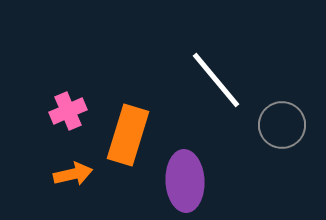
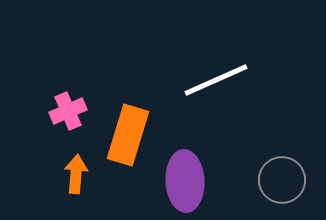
white line: rotated 74 degrees counterclockwise
gray circle: moved 55 px down
orange arrow: moved 3 px right; rotated 72 degrees counterclockwise
